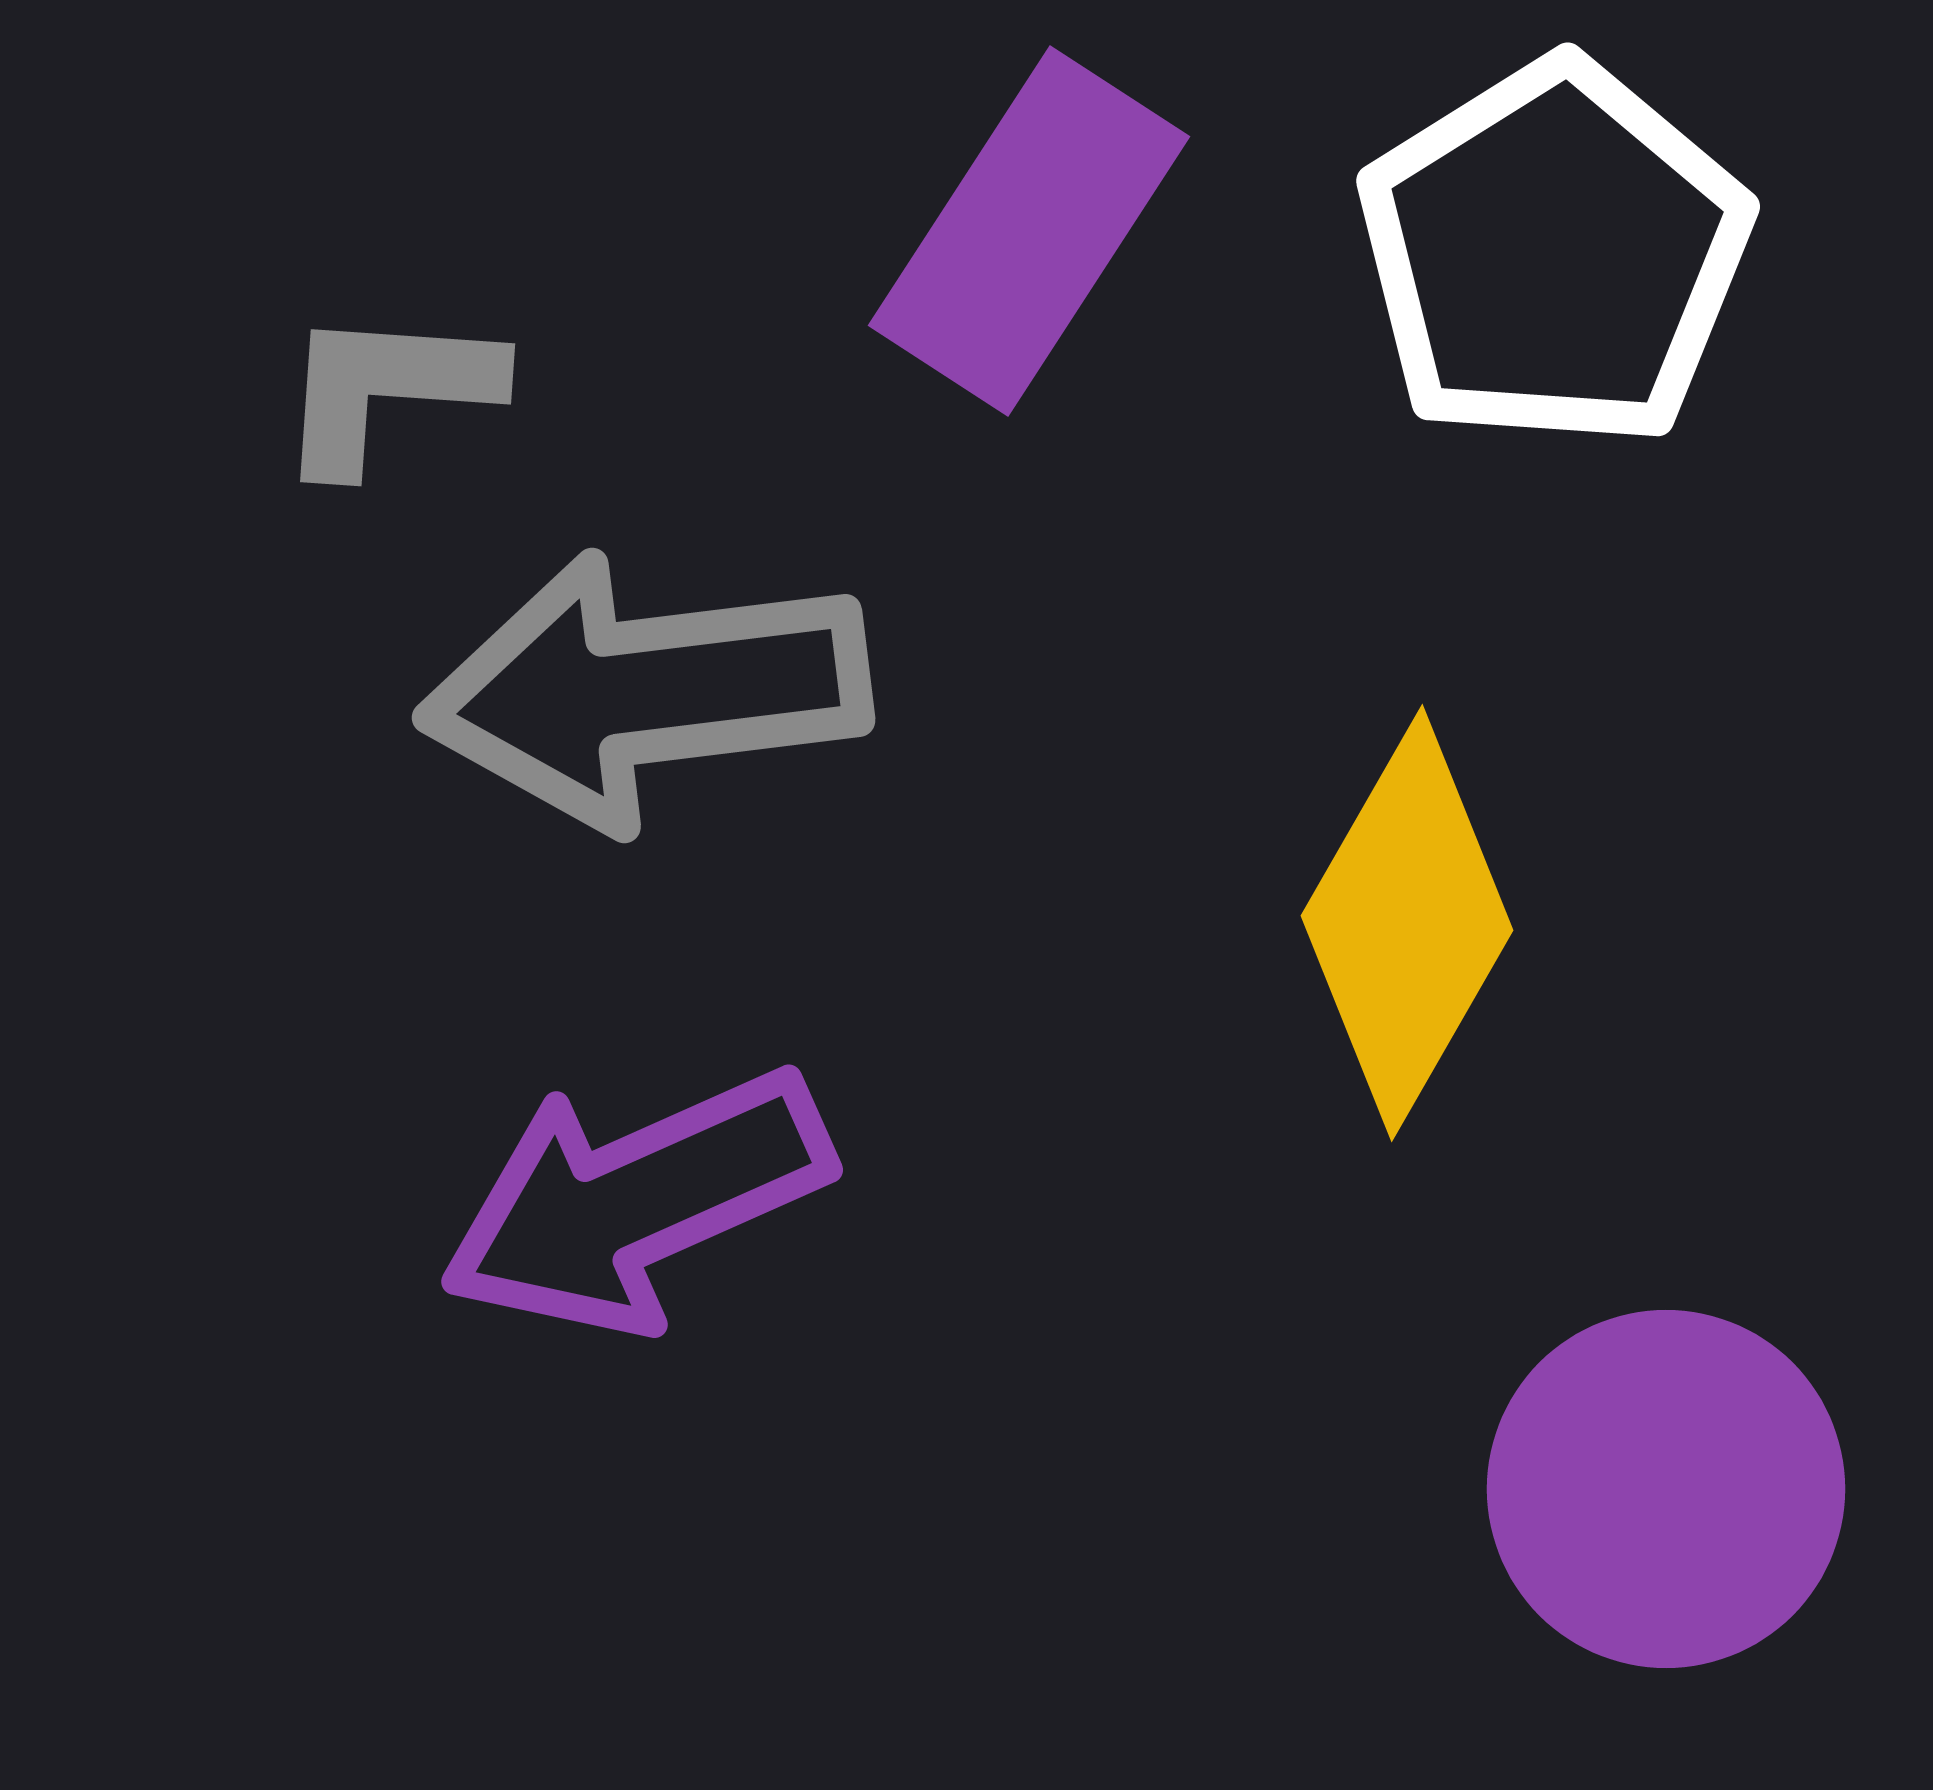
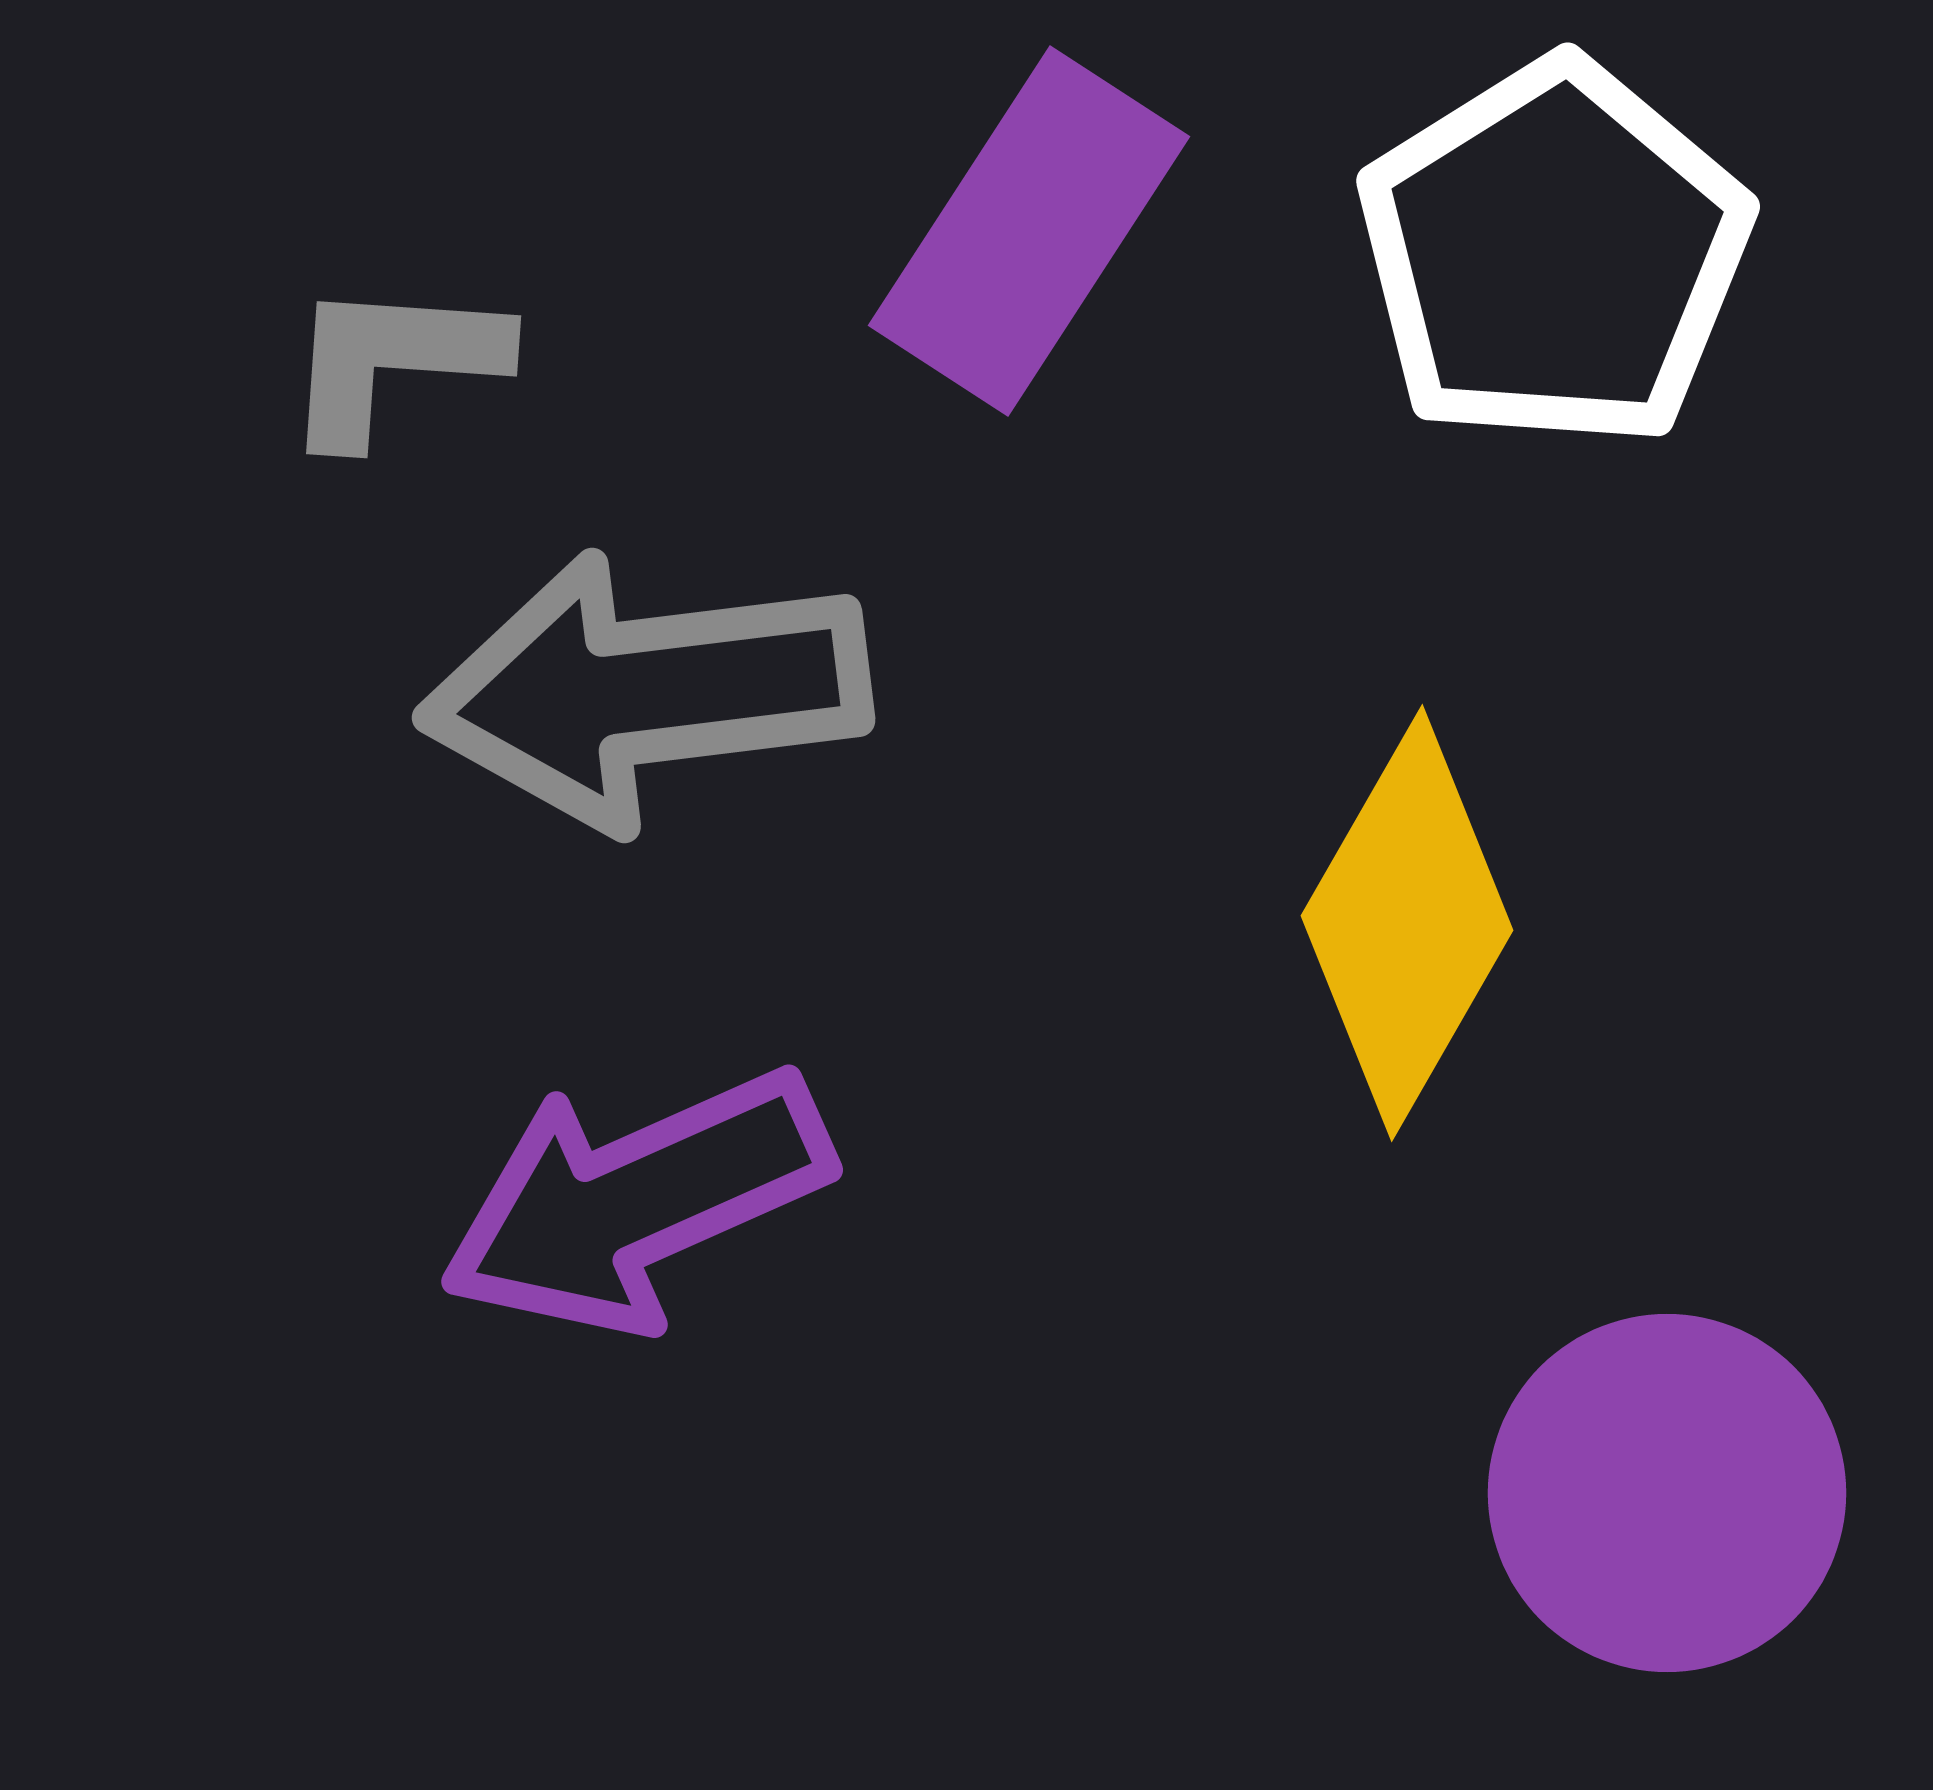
gray L-shape: moved 6 px right, 28 px up
purple circle: moved 1 px right, 4 px down
